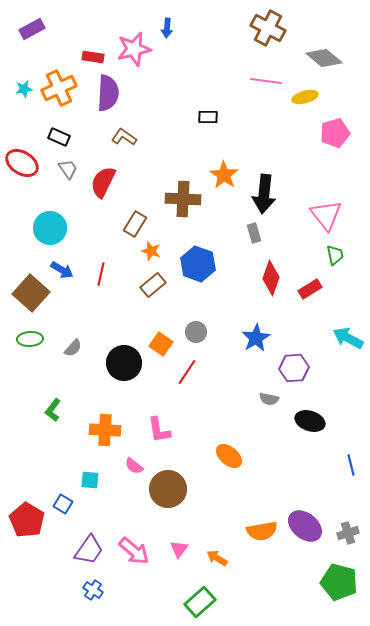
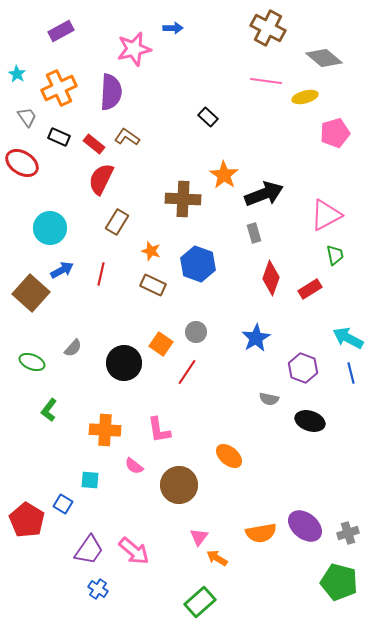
blue arrow at (167, 28): moved 6 px right; rotated 96 degrees counterclockwise
purple rectangle at (32, 29): moved 29 px right, 2 px down
red rectangle at (93, 57): moved 1 px right, 87 px down; rotated 30 degrees clockwise
cyan star at (24, 89): moved 7 px left, 15 px up; rotated 30 degrees counterclockwise
purple semicircle at (108, 93): moved 3 px right, 1 px up
black rectangle at (208, 117): rotated 42 degrees clockwise
brown L-shape at (124, 137): moved 3 px right
gray trapezoid at (68, 169): moved 41 px left, 52 px up
red semicircle at (103, 182): moved 2 px left, 3 px up
black arrow at (264, 194): rotated 117 degrees counterclockwise
pink triangle at (326, 215): rotated 40 degrees clockwise
brown rectangle at (135, 224): moved 18 px left, 2 px up
blue arrow at (62, 270): rotated 60 degrees counterclockwise
brown rectangle at (153, 285): rotated 65 degrees clockwise
green ellipse at (30, 339): moved 2 px right, 23 px down; rotated 25 degrees clockwise
purple hexagon at (294, 368): moved 9 px right; rotated 24 degrees clockwise
green L-shape at (53, 410): moved 4 px left
blue line at (351, 465): moved 92 px up
brown circle at (168, 489): moved 11 px right, 4 px up
orange semicircle at (262, 531): moved 1 px left, 2 px down
pink triangle at (179, 549): moved 20 px right, 12 px up
blue cross at (93, 590): moved 5 px right, 1 px up
